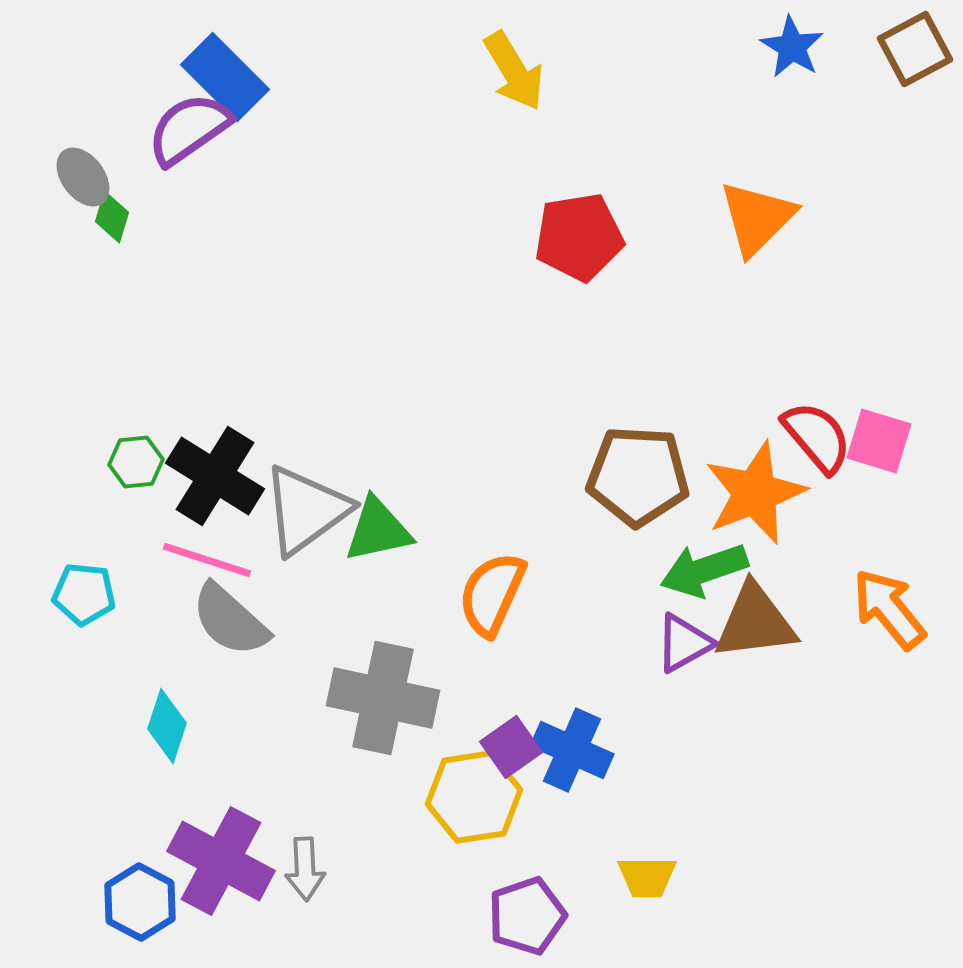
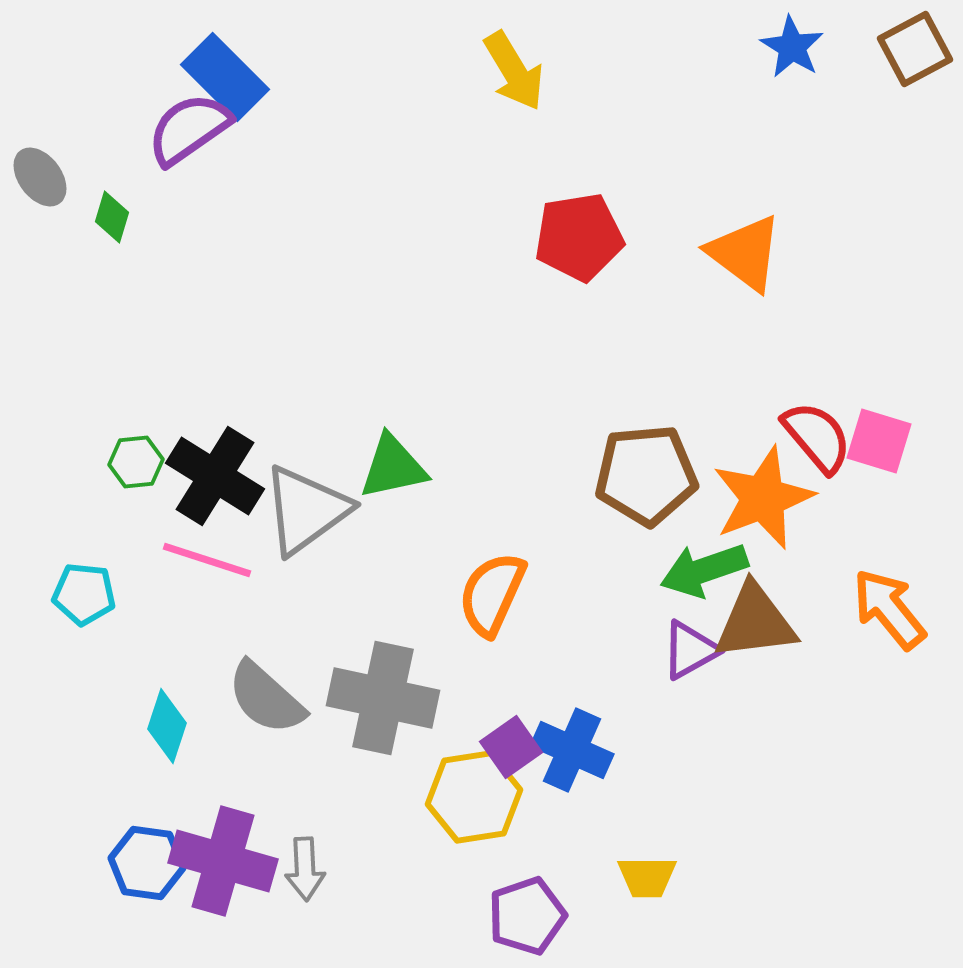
gray ellipse: moved 43 px left
orange triangle: moved 12 px left, 35 px down; rotated 38 degrees counterclockwise
brown pentagon: moved 8 px right, 1 px up; rotated 8 degrees counterclockwise
orange star: moved 8 px right, 5 px down
green triangle: moved 15 px right, 63 px up
gray semicircle: moved 36 px right, 78 px down
purple triangle: moved 6 px right, 7 px down
purple cross: moved 2 px right; rotated 12 degrees counterclockwise
blue hexagon: moved 7 px right, 39 px up; rotated 20 degrees counterclockwise
